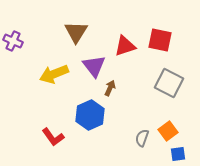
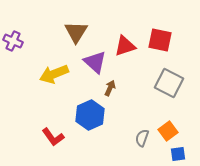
purple triangle: moved 1 px right, 4 px up; rotated 10 degrees counterclockwise
